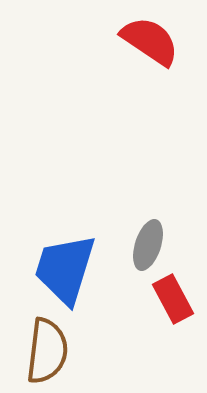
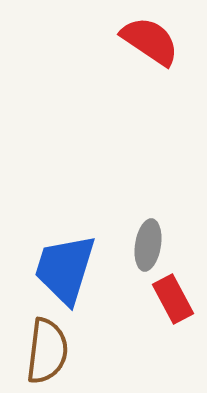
gray ellipse: rotated 9 degrees counterclockwise
